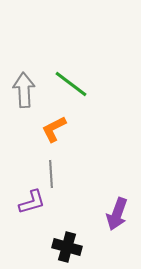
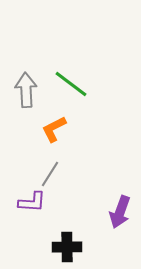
gray arrow: moved 2 px right
gray line: moved 1 px left; rotated 36 degrees clockwise
purple L-shape: rotated 20 degrees clockwise
purple arrow: moved 3 px right, 2 px up
black cross: rotated 16 degrees counterclockwise
